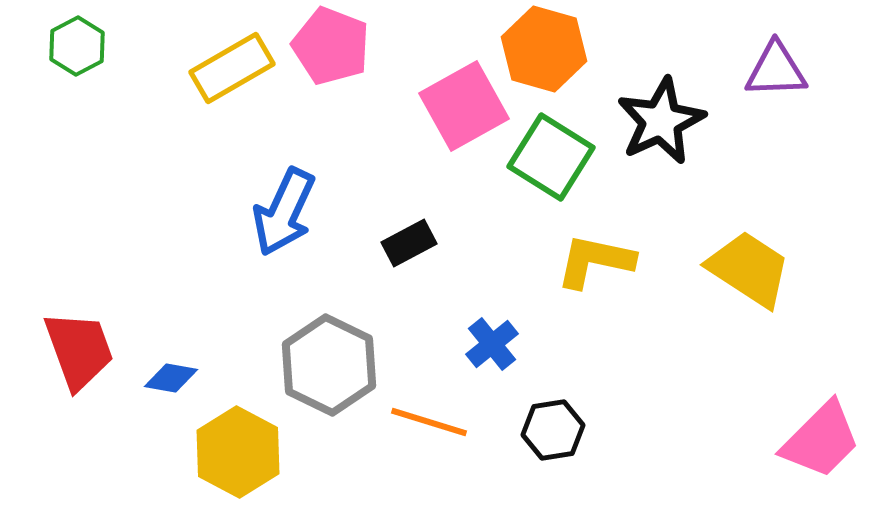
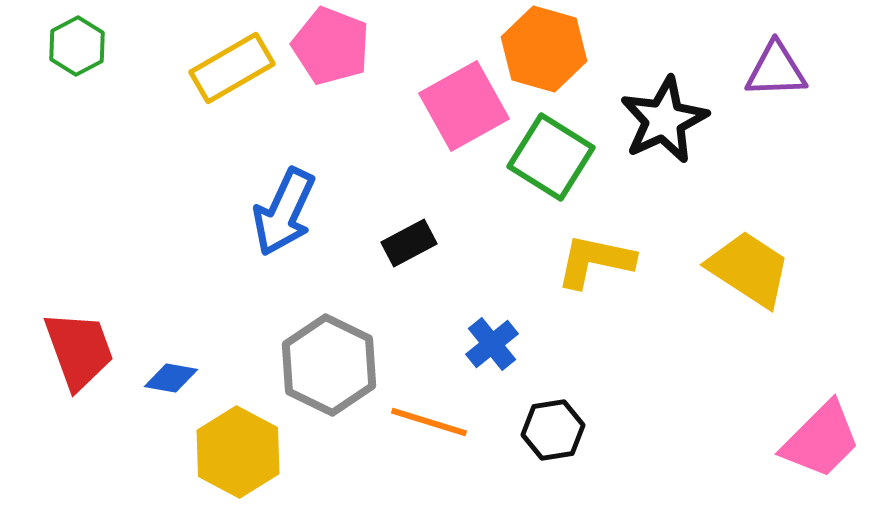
black star: moved 3 px right, 1 px up
